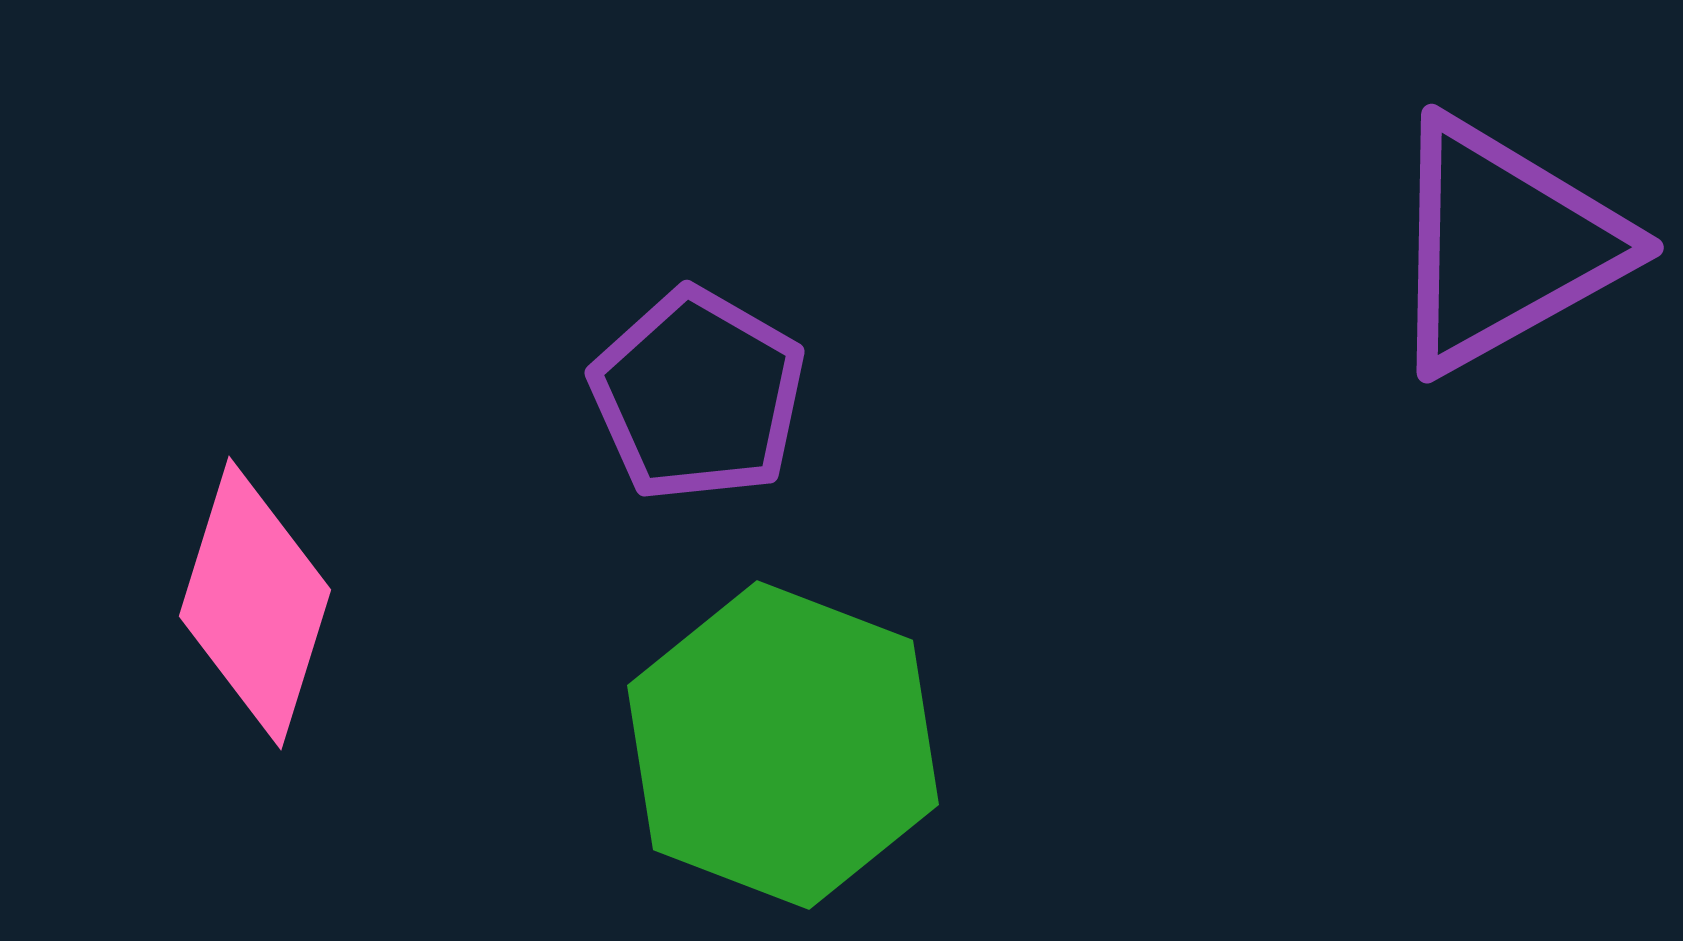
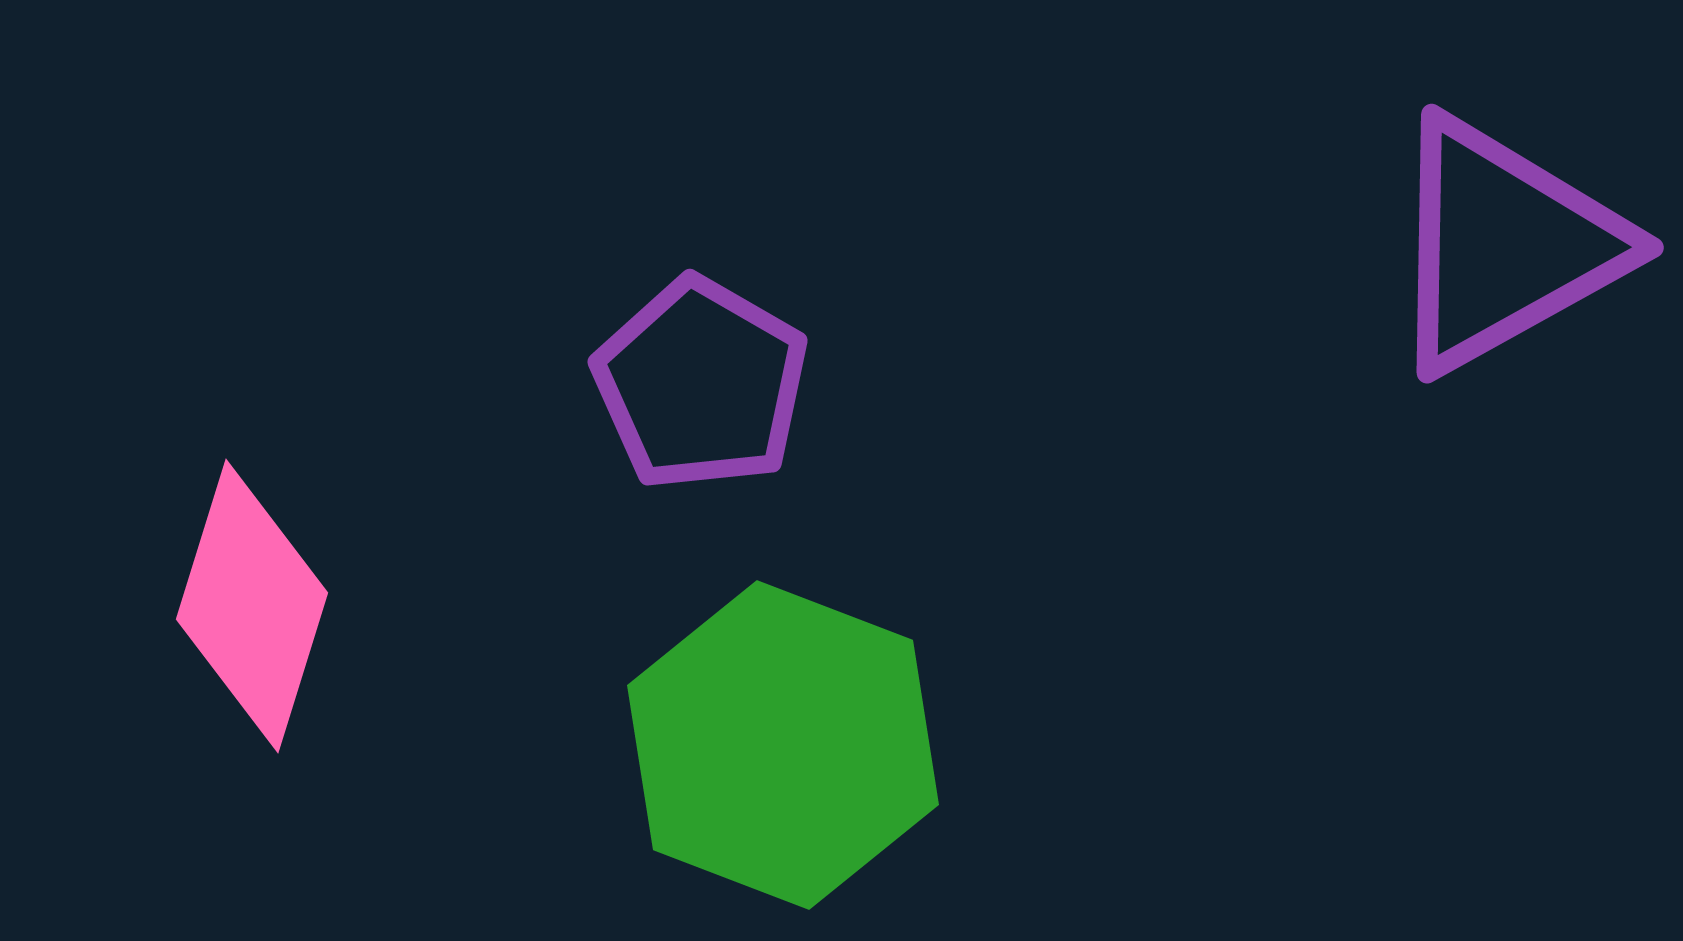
purple pentagon: moved 3 px right, 11 px up
pink diamond: moved 3 px left, 3 px down
